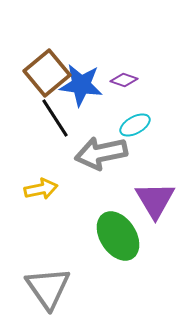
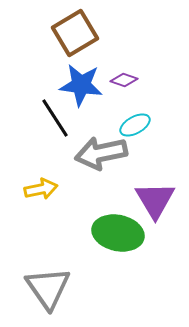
brown square: moved 28 px right, 40 px up; rotated 9 degrees clockwise
green ellipse: moved 3 px up; rotated 45 degrees counterclockwise
